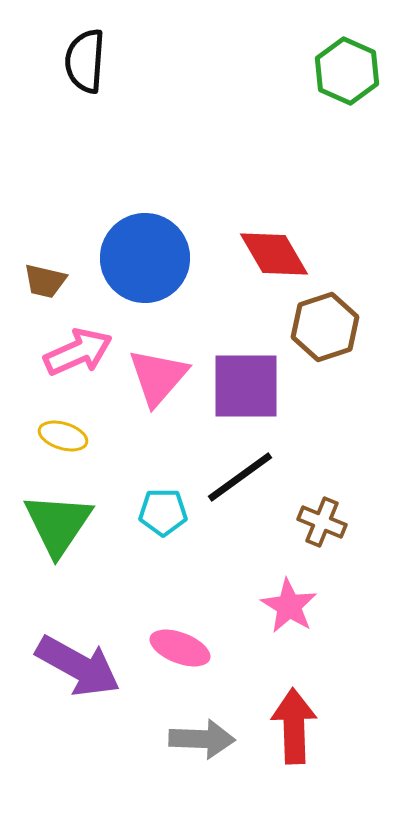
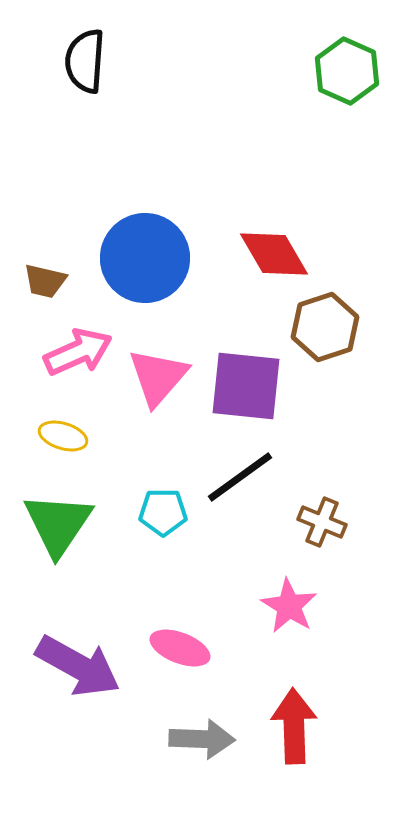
purple square: rotated 6 degrees clockwise
